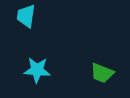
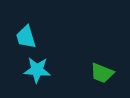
cyan trapezoid: moved 21 px down; rotated 25 degrees counterclockwise
